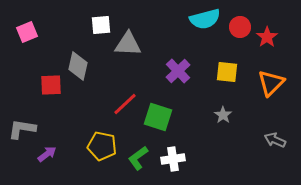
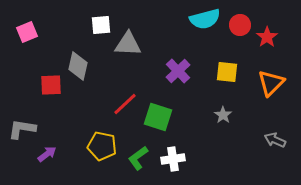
red circle: moved 2 px up
